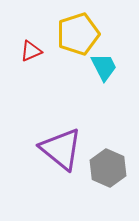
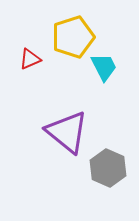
yellow pentagon: moved 5 px left, 3 px down
red triangle: moved 1 px left, 8 px down
purple triangle: moved 6 px right, 17 px up
